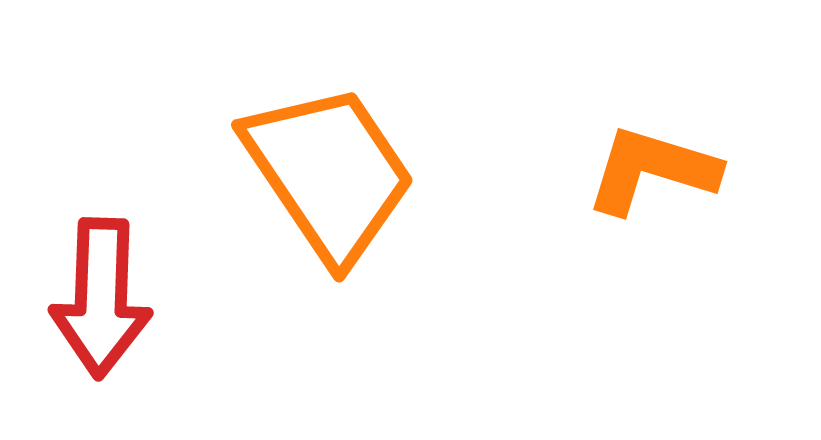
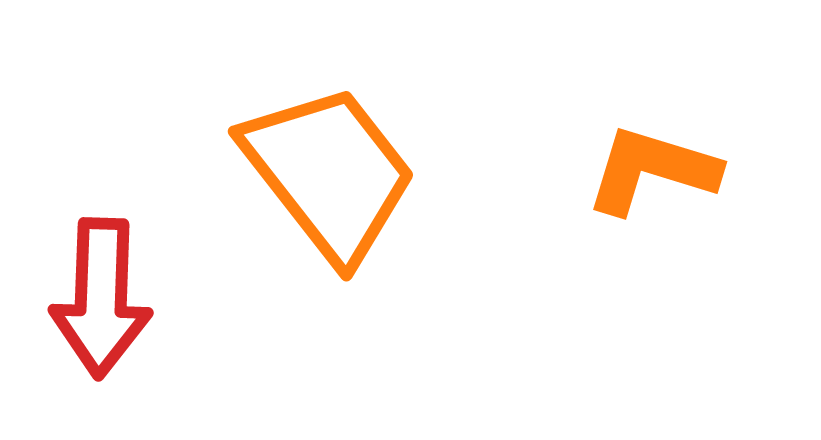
orange trapezoid: rotated 4 degrees counterclockwise
